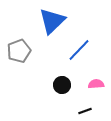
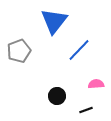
blue triangle: moved 2 px right; rotated 8 degrees counterclockwise
black circle: moved 5 px left, 11 px down
black line: moved 1 px right, 1 px up
